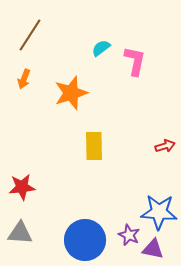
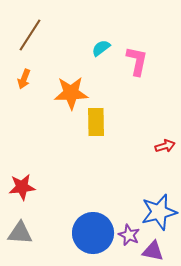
pink L-shape: moved 2 px right
orange star: rotated 16 degrees clockwise
yellow rectangle: moved 2 px right, 24 px up
blue star: rotated 18 degrees counterclockwise
blue circle: moved 8 px right, 7 px up
purple triangle: moved 2 px down
